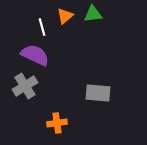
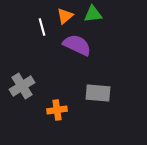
purple semicircle: moved 42 px right, 10 px up
gray cross: moved 3 px left
orange cross: moved 13 px up
